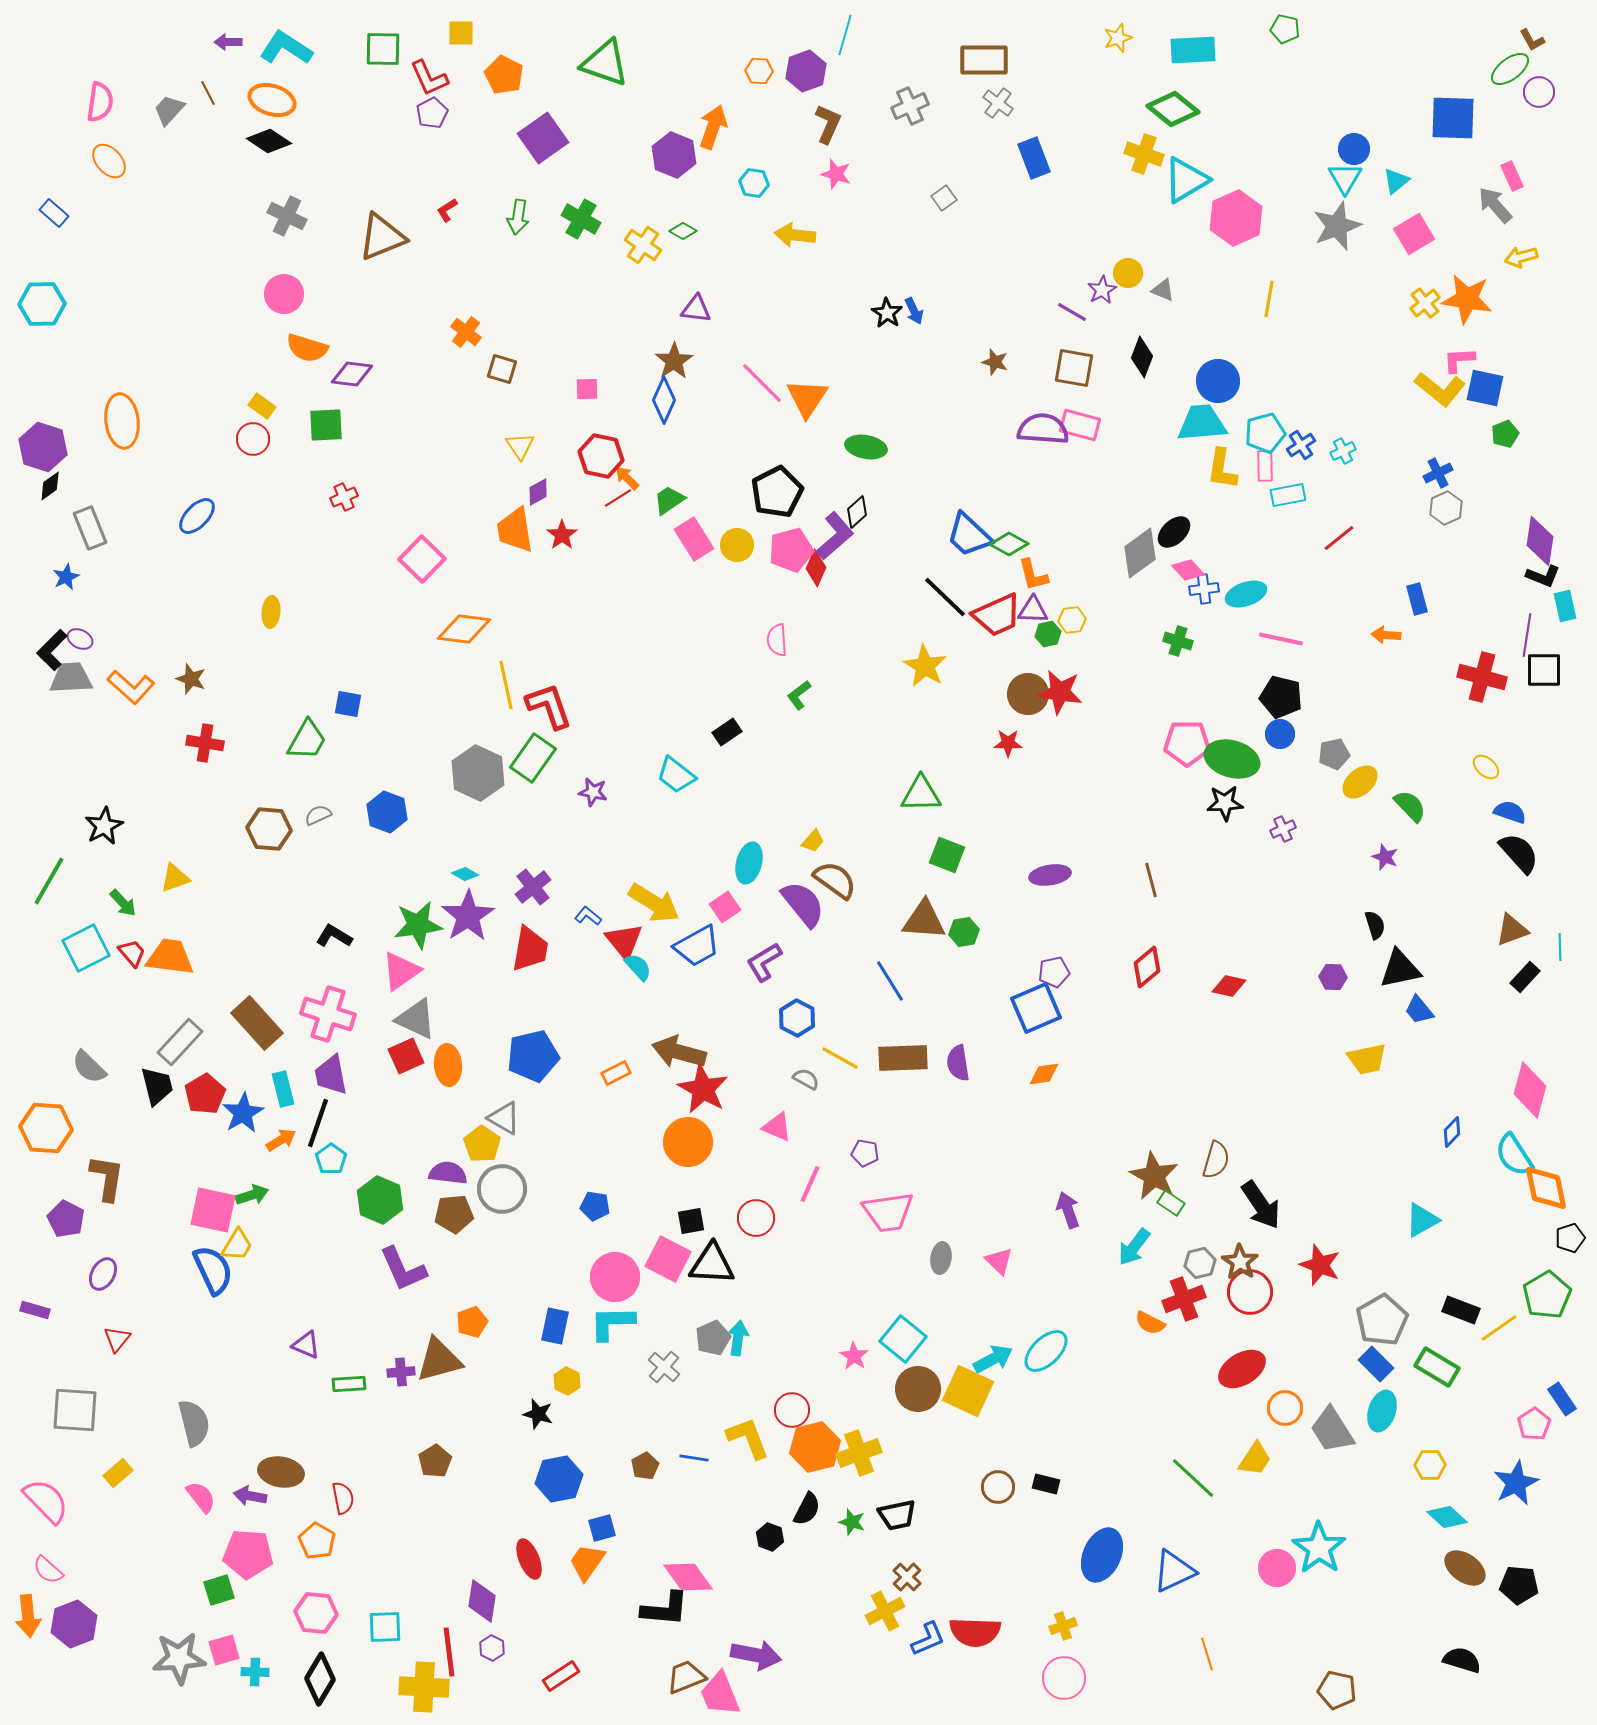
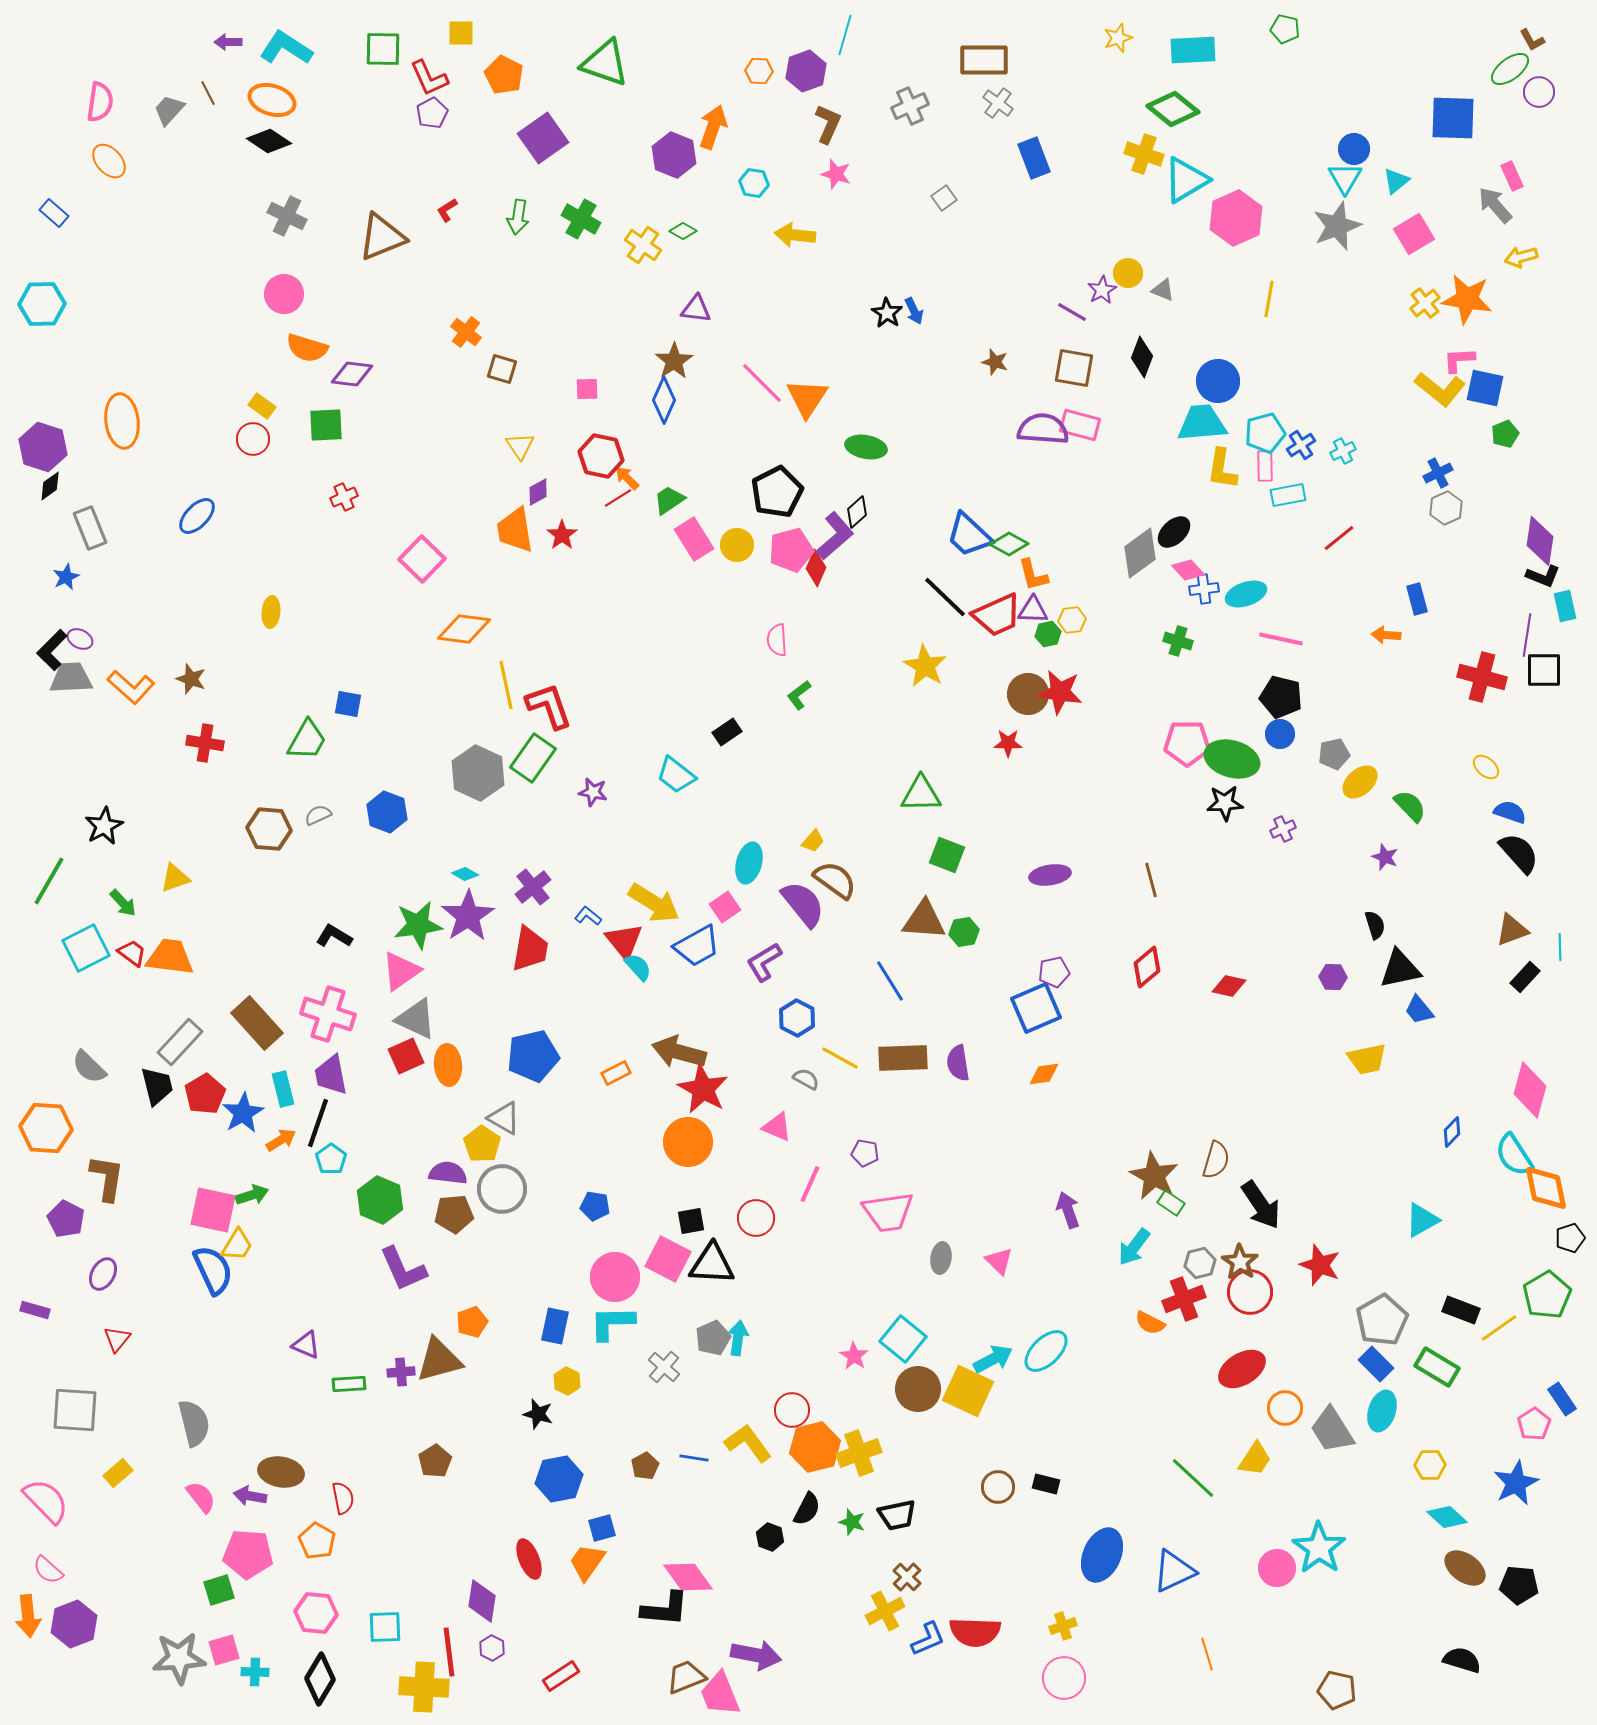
red trapezoid at (132, 953): rotated 12 degrees counterclockwise
yellow L-shape at (748, 1438): moved 5 px down; rotated 15 degrees counterclockwise
